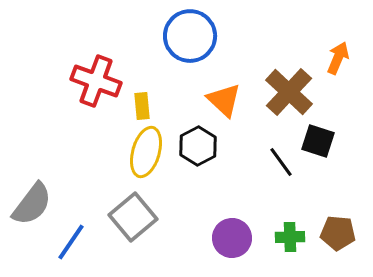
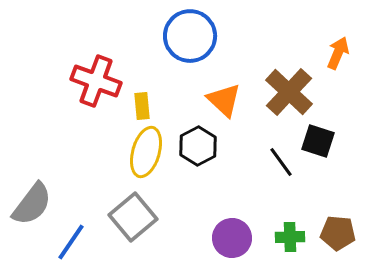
orange arrow: moved 5 px up
